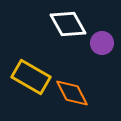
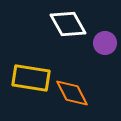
purple circle: moved 3 px right
yellow rectangle: moved 1 px down; rotated 21 degrees counterclockwise
